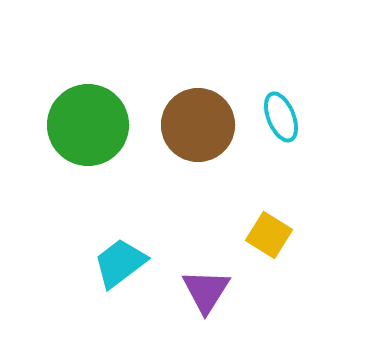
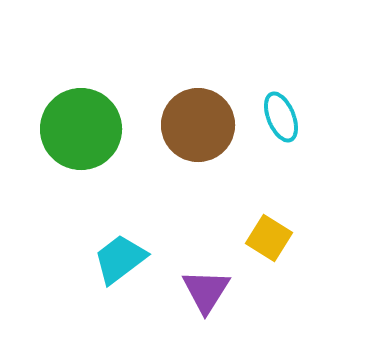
green circle: moved 7 px left, 4 px down
yellow square: moved 3 px down
cyan trapezoid: moved 4 px up
